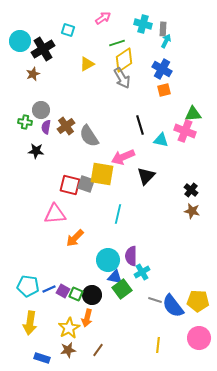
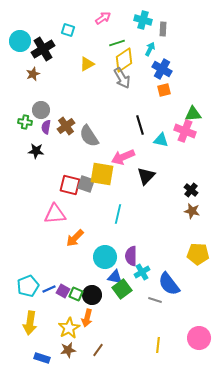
cyan cross at (143, 24): moved 4 px up
cyan arrow at (166, 41): moved 16 px left, 8 px down
cyan circle at (108, 260): moved 3 px left, 3 px up
cyan pentagon at (28, 286): rotated 30 degrees counterclockwise
yellow pentagon at (198, 301): moved 47 px up
blue semicircle at (173, 306): moved 4 px left, 22 px up
